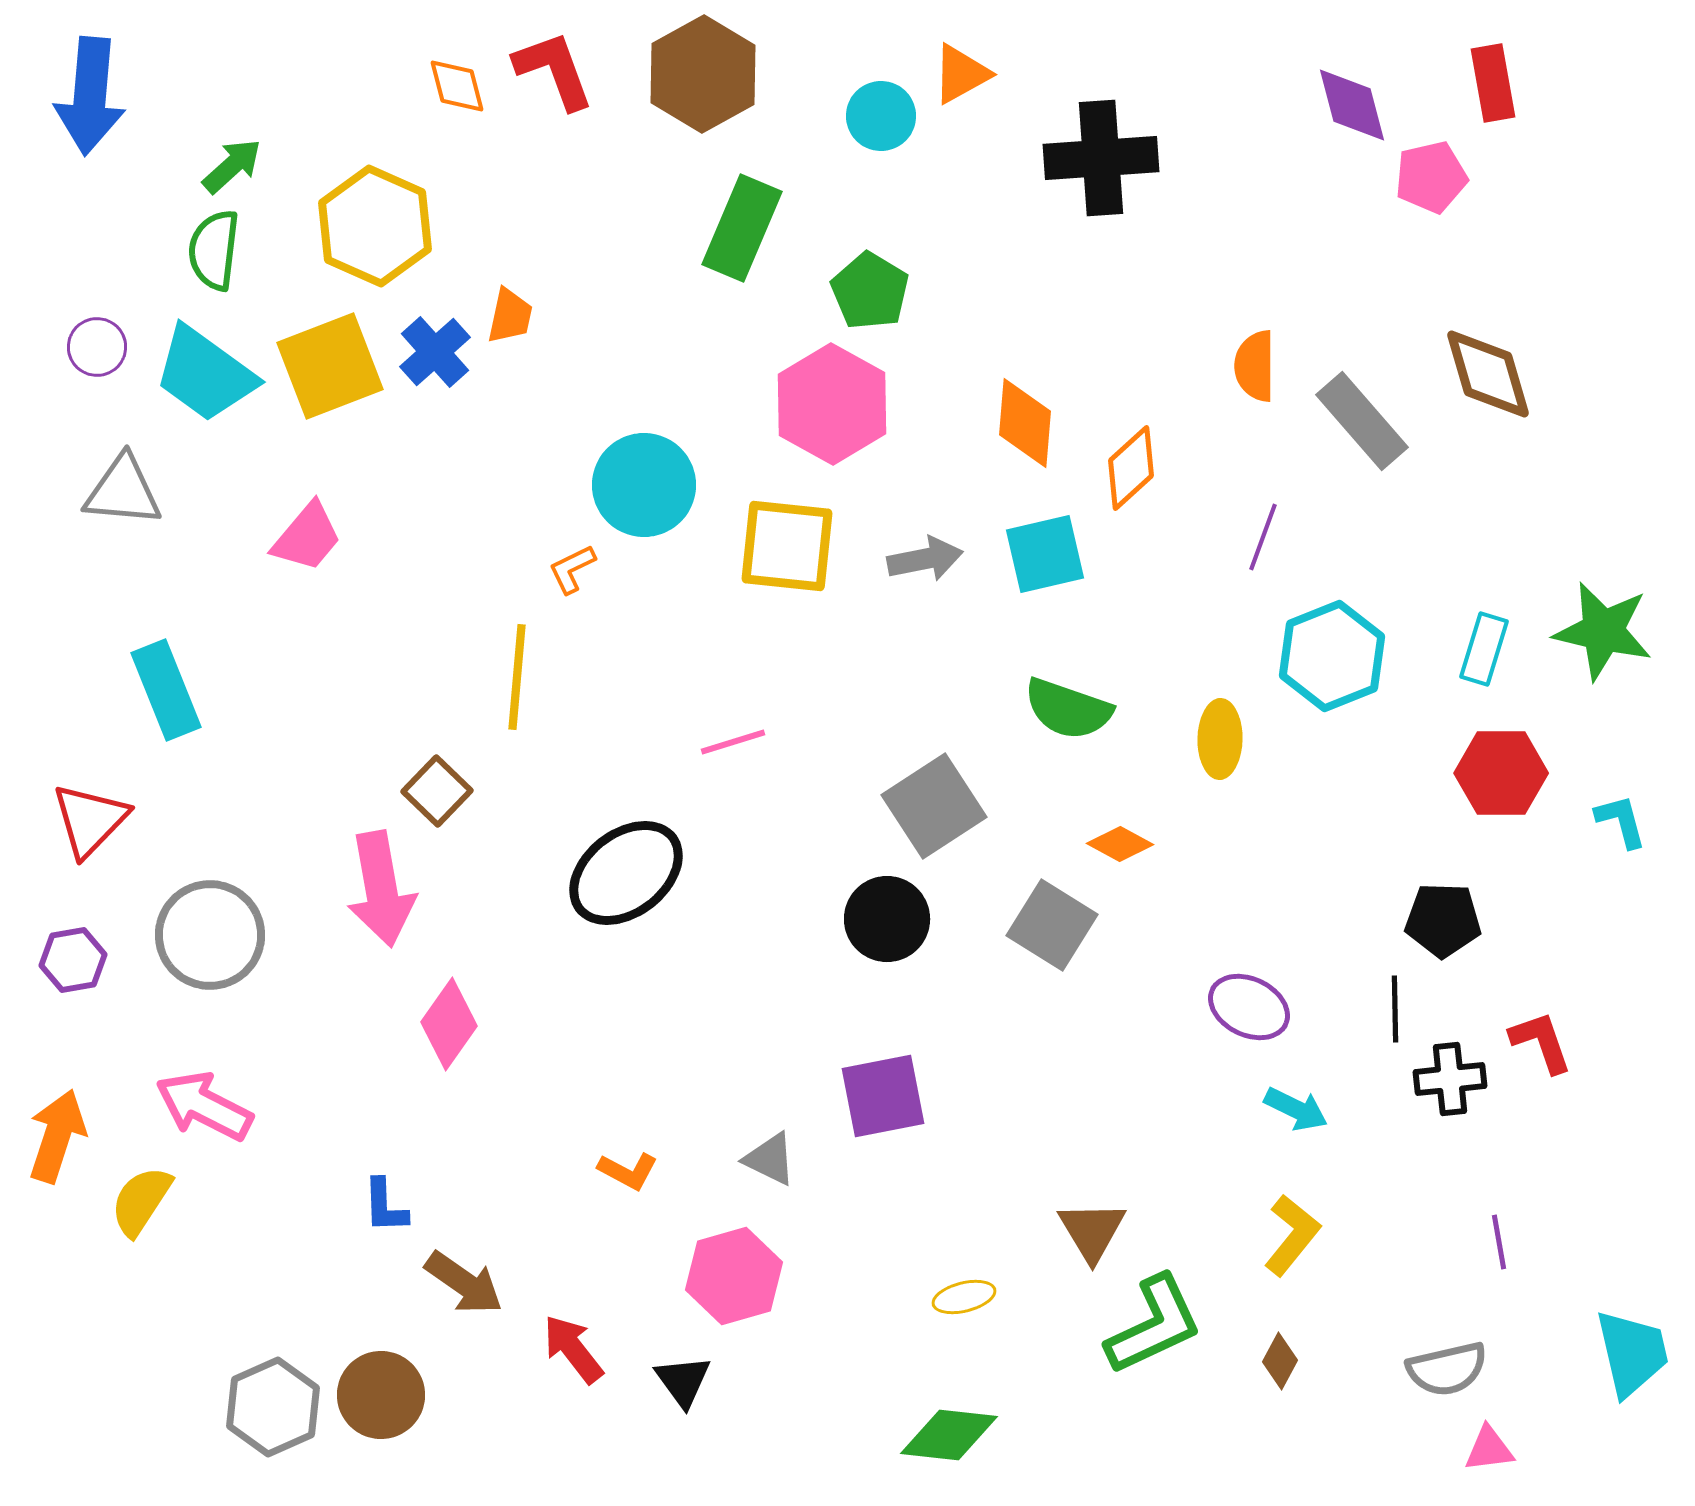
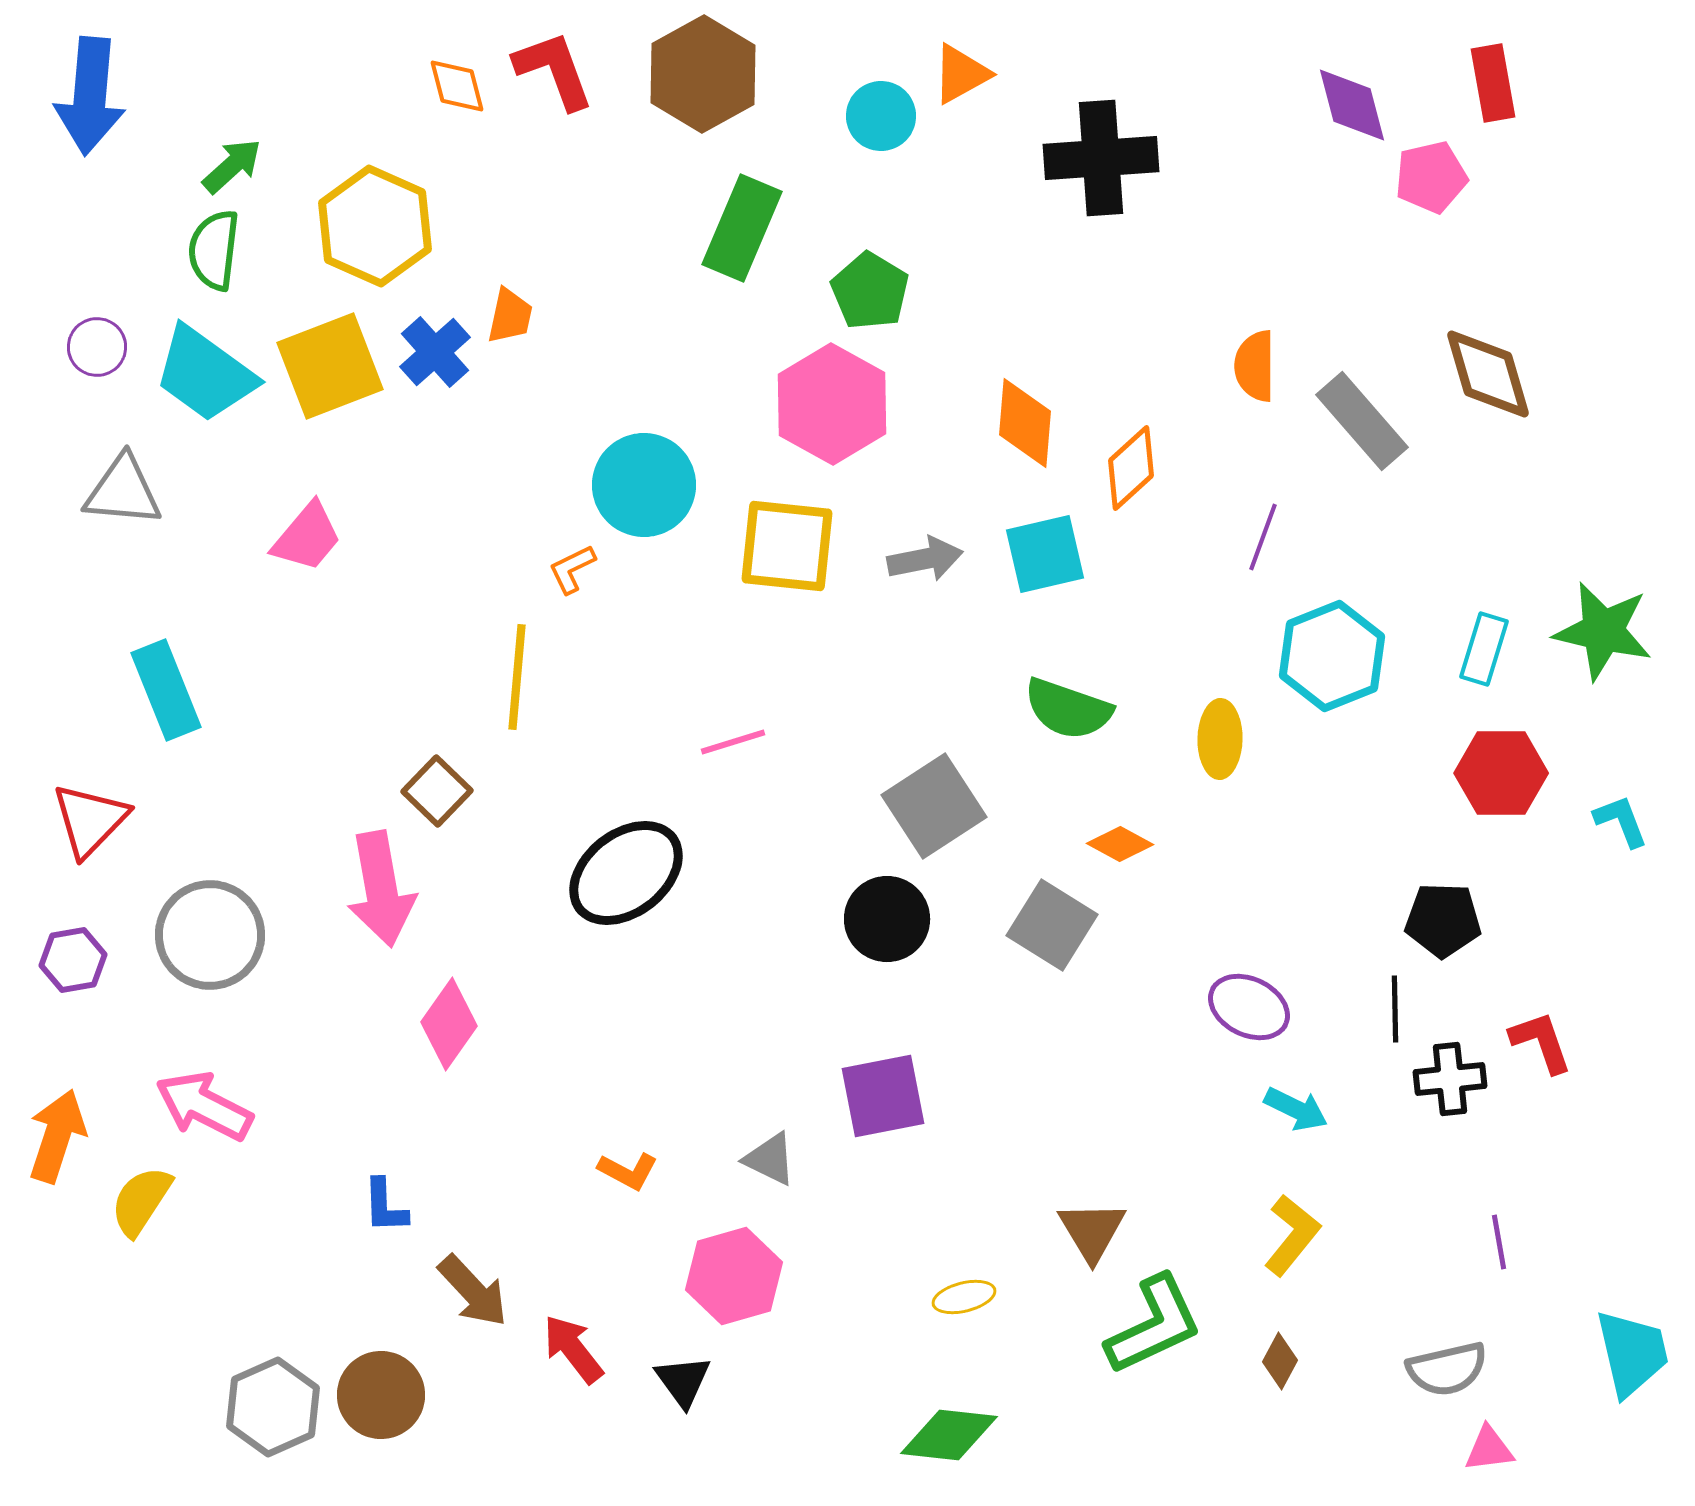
cyan L-shape at (1621, 821): rotated 6 degrees counterclockwise
brown arrow at (464, 1283): moved 9 px right, 8 px down; rotated 12 degrees clockwise
